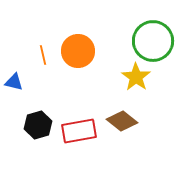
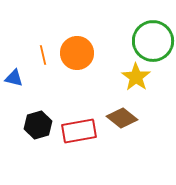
orange circle: moved 1 px left, 2 px down
blue triangle: moved 4 px up
brown diamond: moved 3 px up
